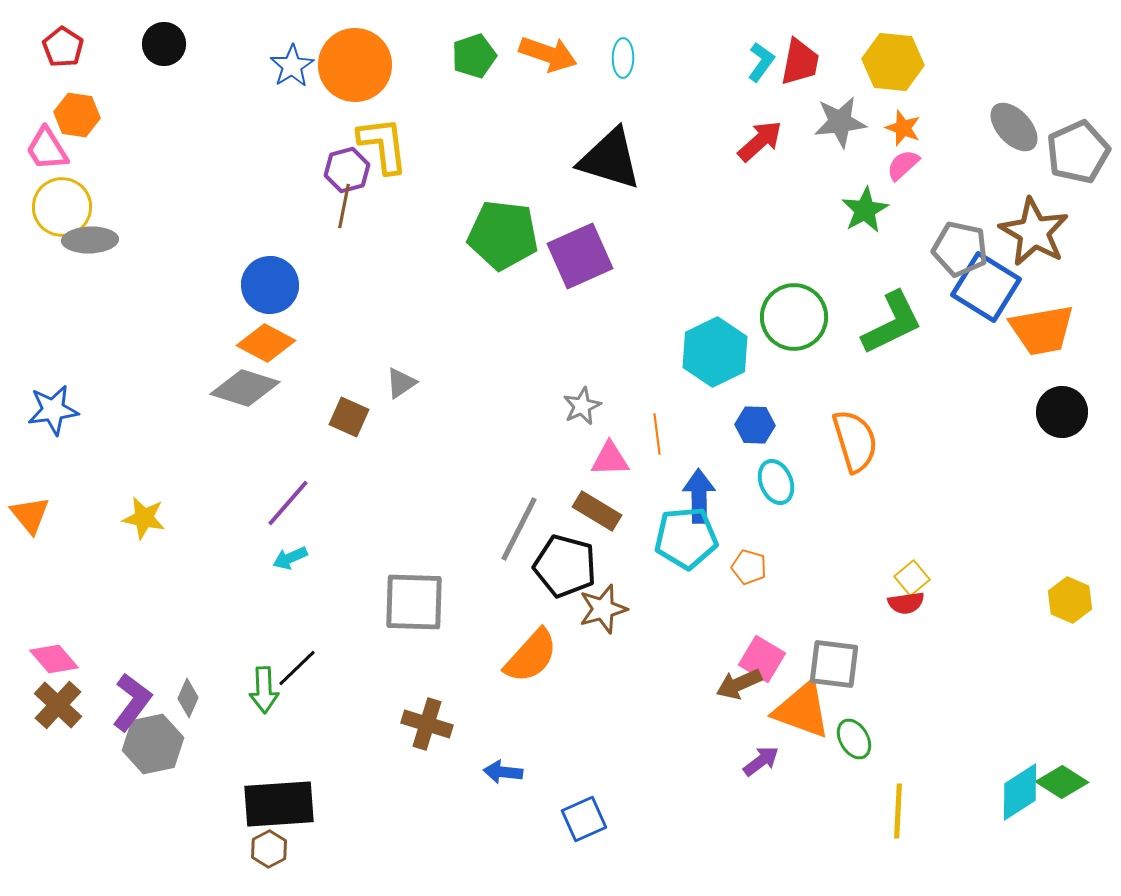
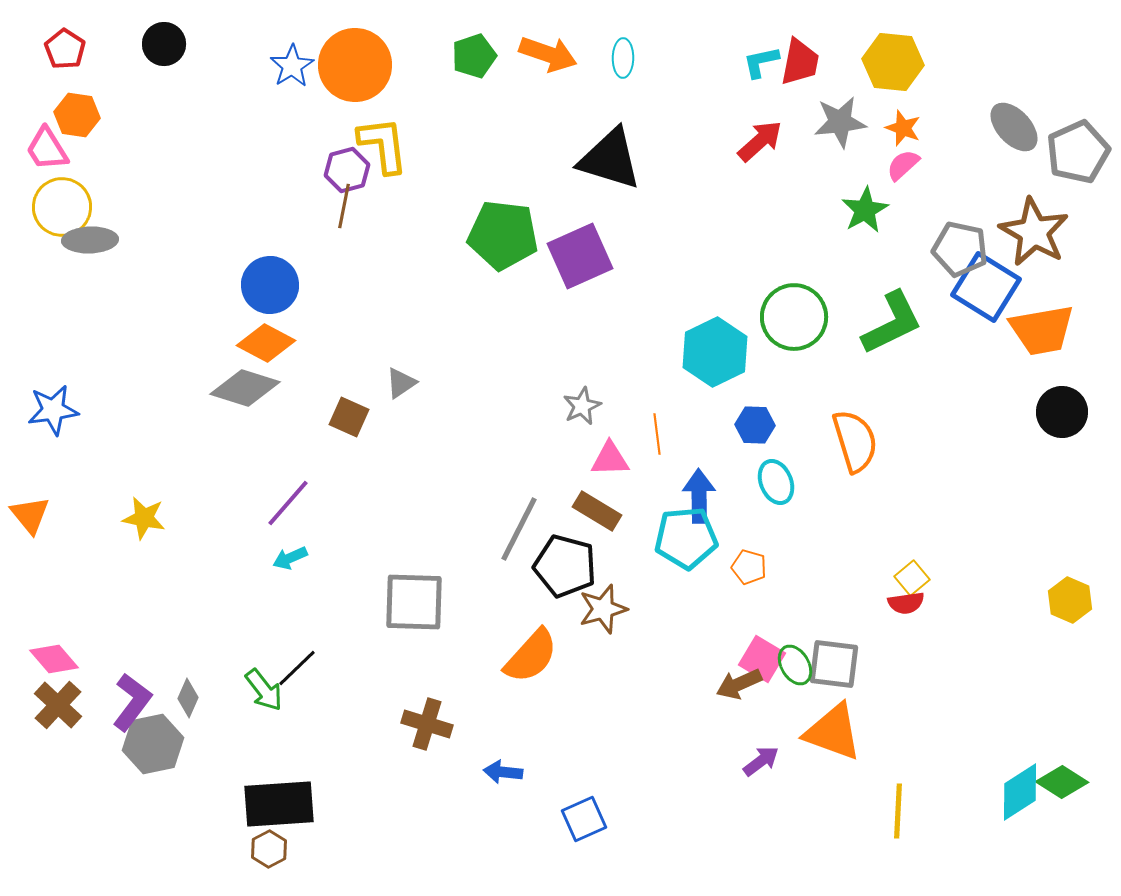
red pentagon at (63, 47): moved 2 px right, 2 px down
cyan L-shape at (761, 62): rotated 138 degrees counterclockwise
green arrow at (264, 690): rotated 36 degrees counterclockwise
orange triangle at (802, 710): moved 31 px right, 22 px down
green ellipse at (854, 739): moved 59 px left, 74 px up
